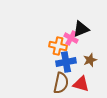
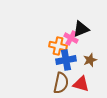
blue cross: moved 2 px up
